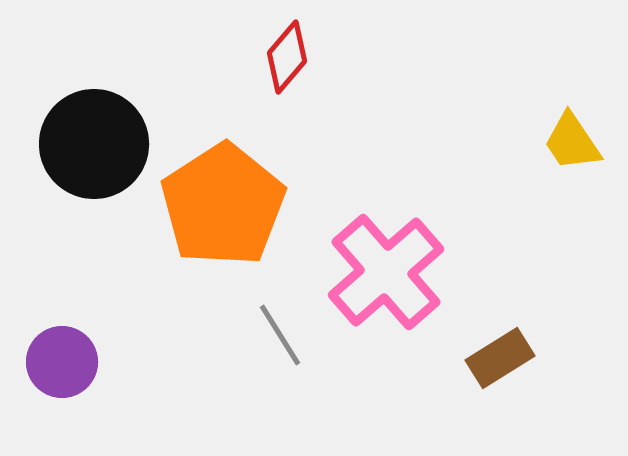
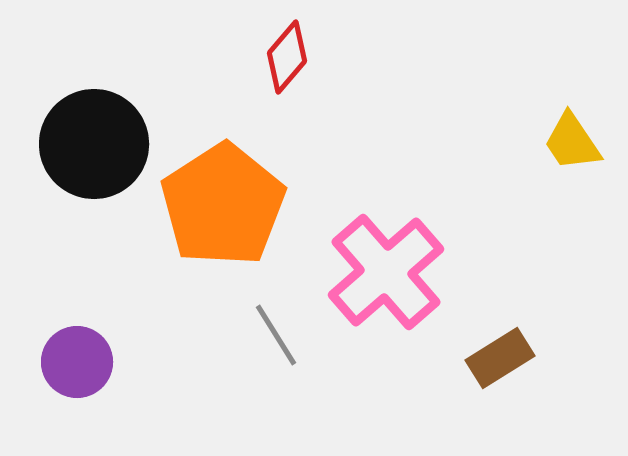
gray line: moved 4 px left
purple circle: moved 15 px right
